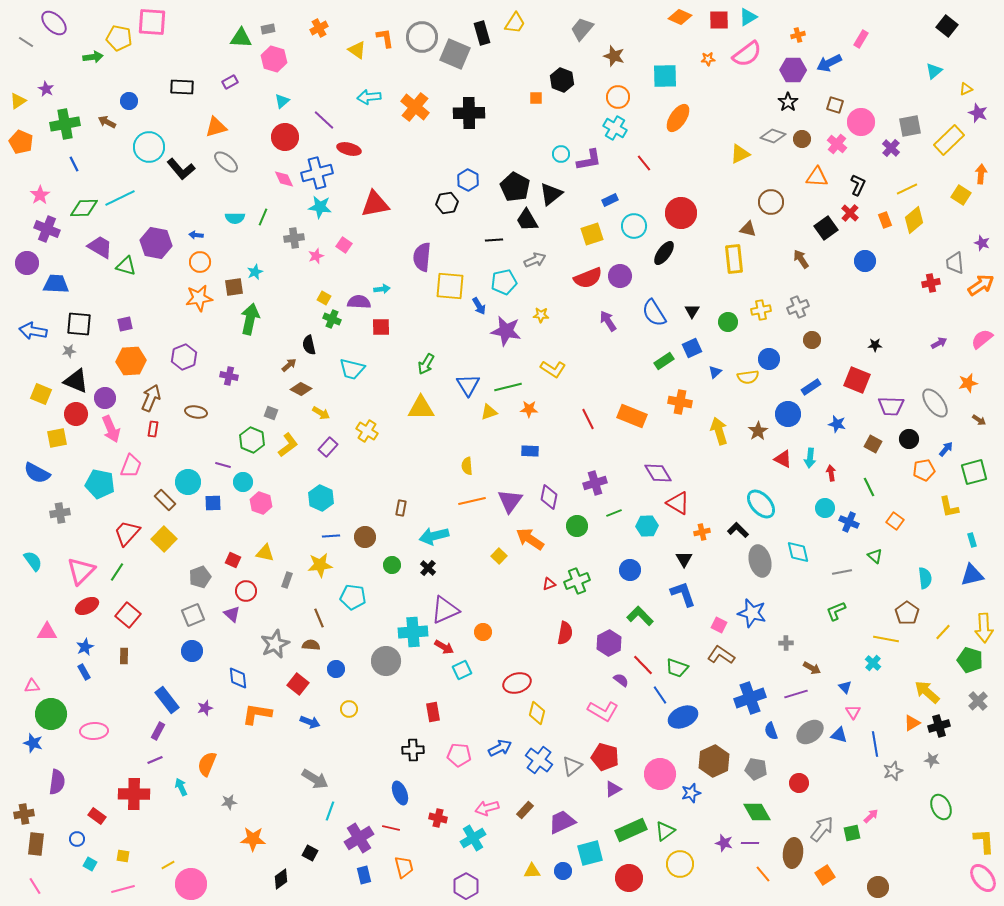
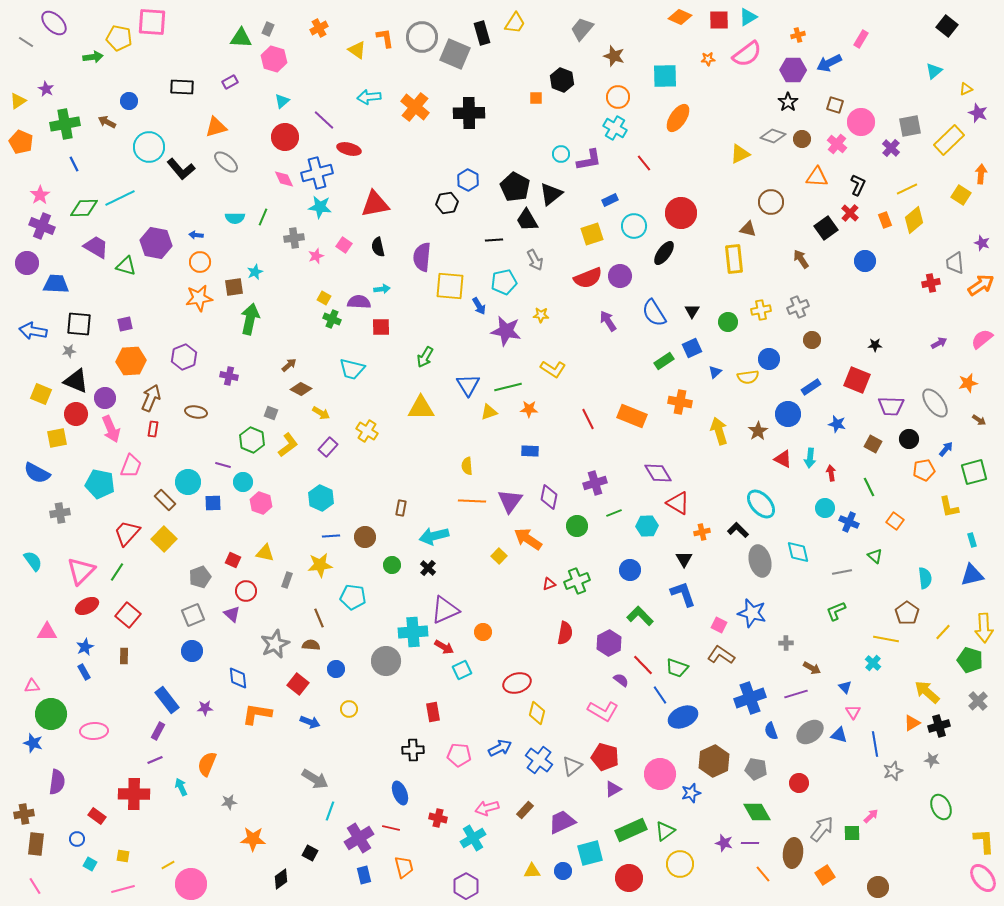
gray rectangle at (268, 29): rotated 56 degrees counterclockwise
purple cross at (47, 229): moved 5 px left, 3 px up
purple trapezoid at (100, 247): moved 4 px left
gray arrow at (535, 260): rotated 85 degrees clockwise
black semicircle at (309, 345): moved 69 px right, 98 px up
green arrow at (426, 364): moved 1 px left, 7 px up
orange line at (472, 501): rotated 16 degrees clockwise
orange arrow at (530, 539): moved 2 px left
purple star at (205, 708): rotated 14 degrees clockwise
green square at (852, 833): rotated 12 degrees clockwise
